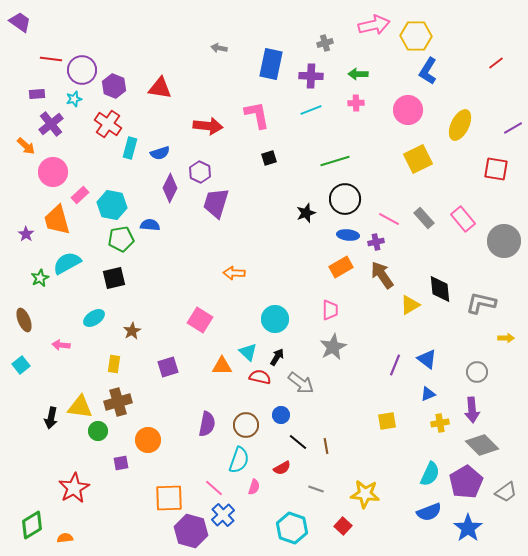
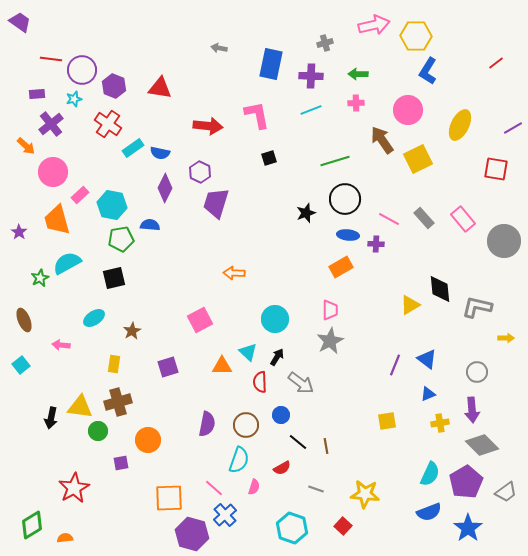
cyan rectangle at (130, 148): moved 3 px right; rotated 40 degrees clockwise
blue semicircle at (160, 153): rotated 30 degrees clockwise
purple diamond at (170, 188): moved 5 px left
purple star at (26, 234): moved 7 px left, 2 px up
purple cross at (376, 242): moved 2 px down; rotated 14 degrees clockwise
brown arrow at (382, 275): moved 135 px up
gray L-shape at (481, 303): moved 4 px left, 4 px down
pink square at (200, 320): rotated 30 degrees clockwise
gray star at (333, 347): moved 3 px left, 6 px up
red semicircle at (260, 377): moved 5 px down; rotated 105 degrees counterclockwise
blue cross at (223, 515): moved 2 px right
purple hexagon at (191, 531): moved 1 px right, 3 px down
